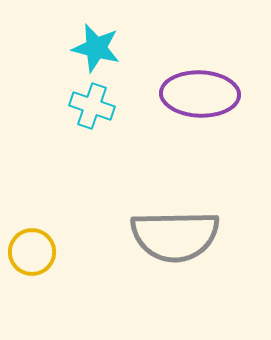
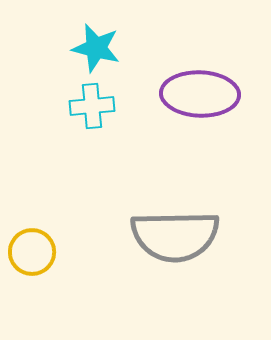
cyan cross: rotated 24 degrees counterclockwise
